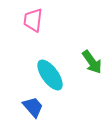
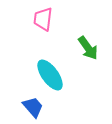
pink trapezoid: moved 10 px right, 1 px up
green arrow: moved 4 px left, 14 px up
